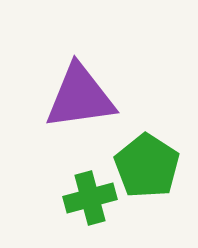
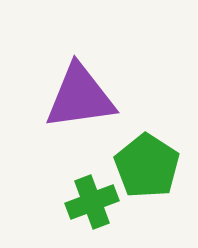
green cross: moved 2 px right, 4 px down; rotated 6 degrees counterclockwise
